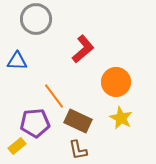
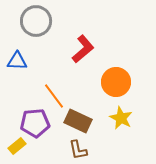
gray circle: moved 2 px down
